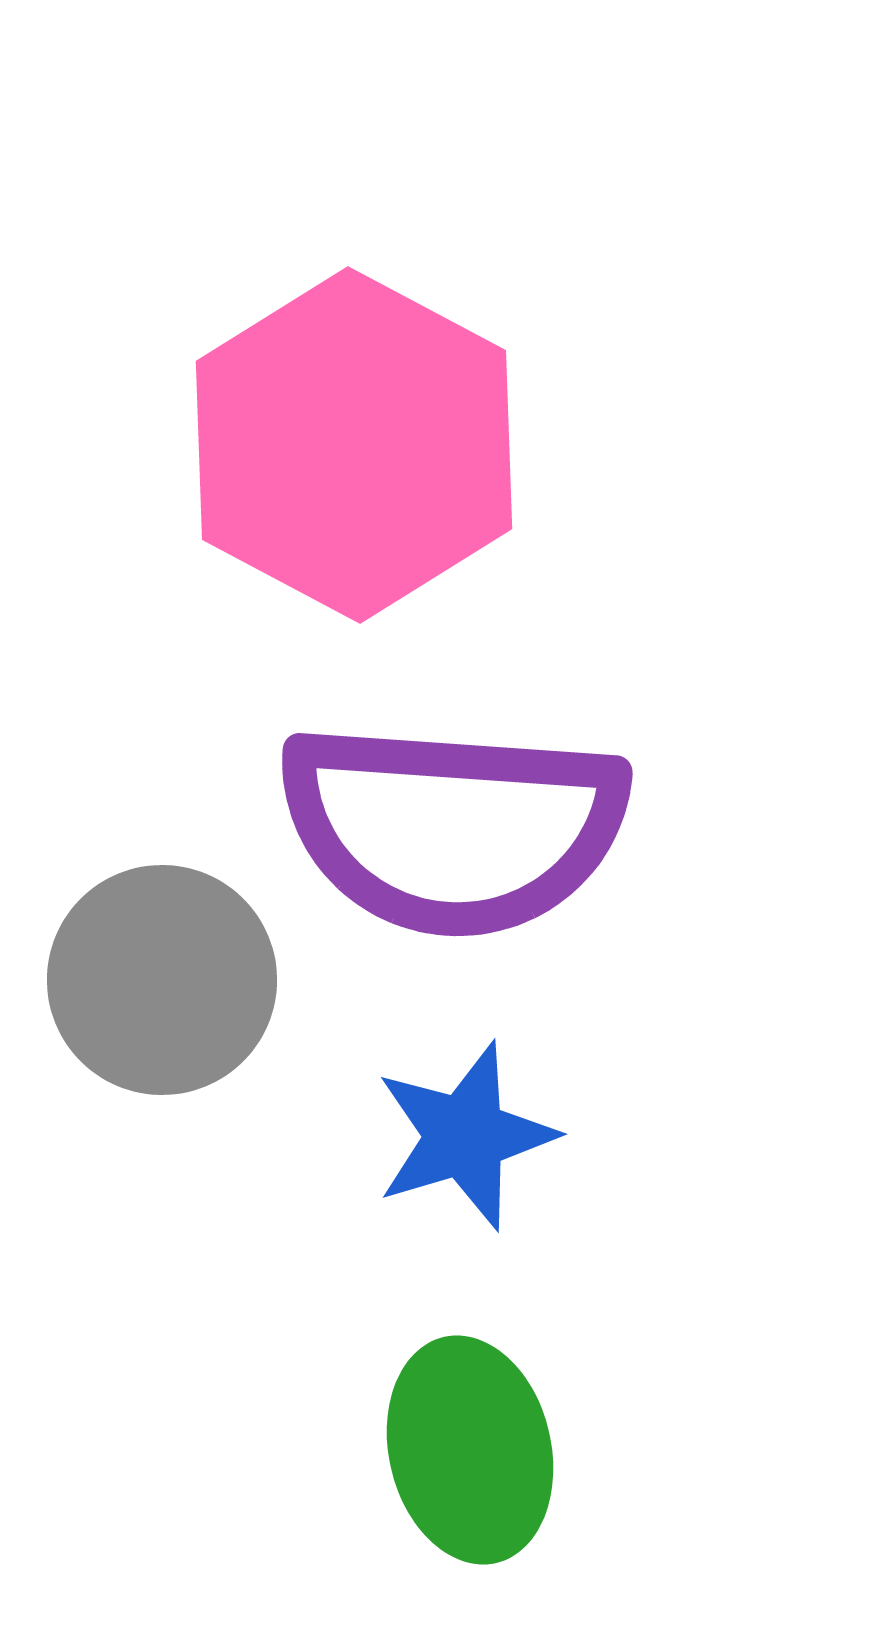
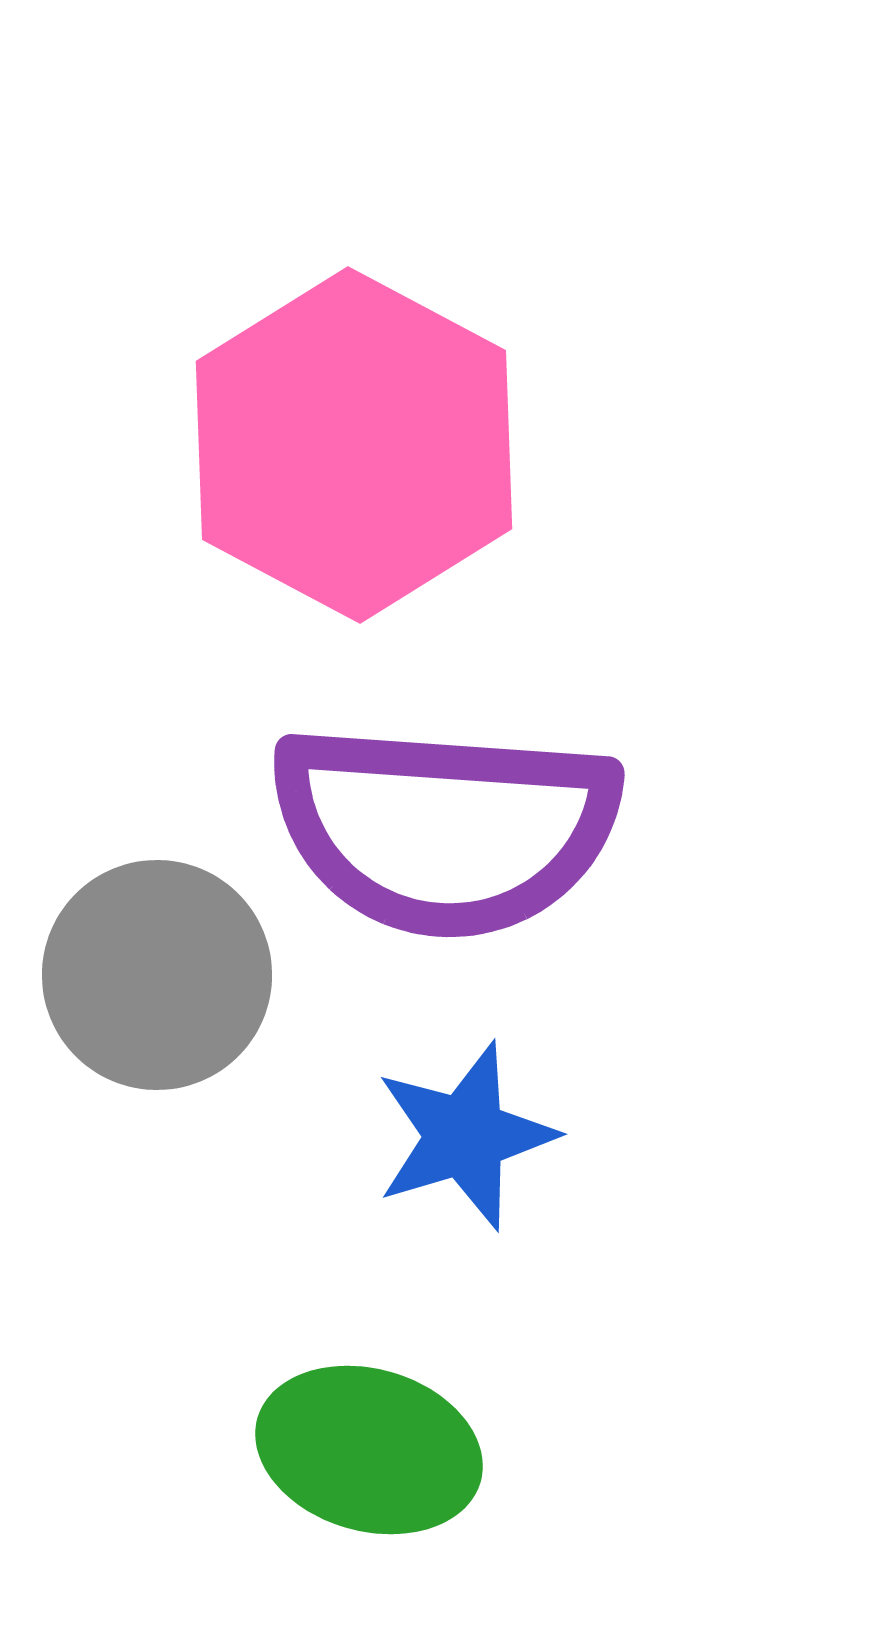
purple semicircle: moved 8 px left, 1 px down
gray circle: moved 5 px left, 5 px up
green ellipse: moved 101 px left; rotated 61 degrees counterclockwise
